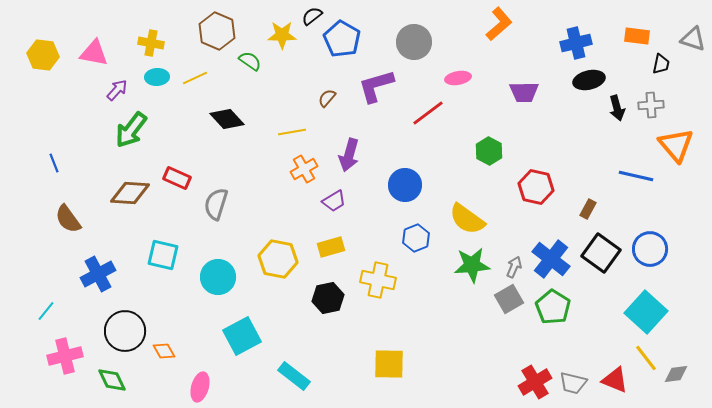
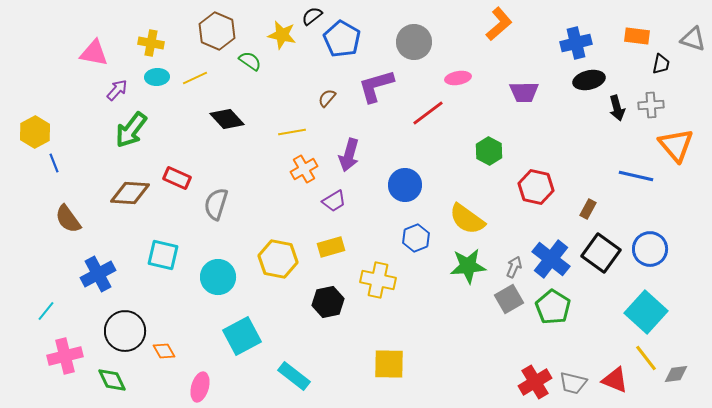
yellow star at (282, 35): rotated 12 degrees clockwise
yellow hexagon at (43, 55): moved 8 px left, 77 px down; rotated 24 degrees clockwise
green star at (472, 265): moved 4 px left, 1 px down
black hexagon at (328, 298): moved 4 px down
